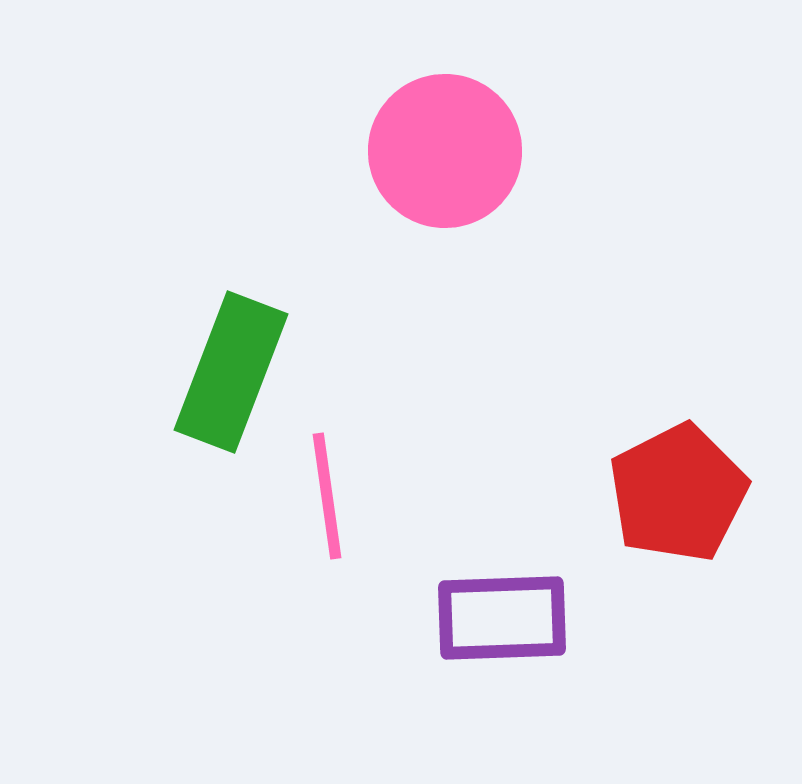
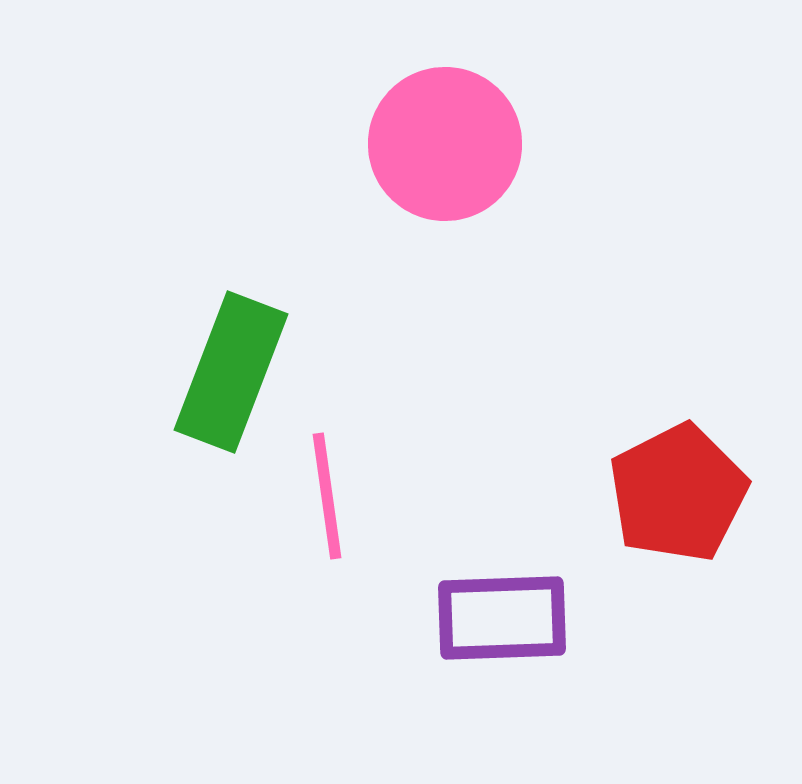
pink circle: moved 7 px up
